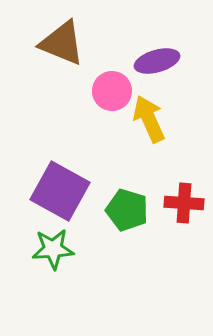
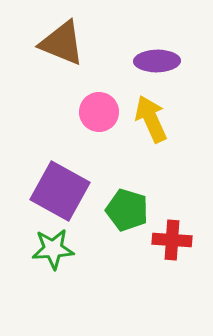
purple ellipse: rotated 15 degrees clockwise
pink circle: moved 13 px left, 21 px down
yellow arrow: moved 2 px right
red cross: moved 12 px left, 37 px down
